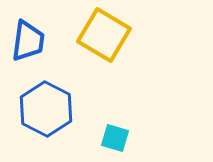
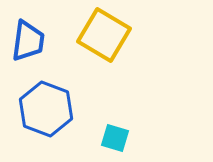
blue hexagon: rotated 6 degrees counterclockwise
